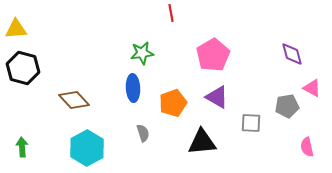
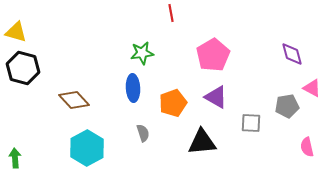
yellow triangle: moved 3 px down; rotated 20 degrees clockwise
purple triangle: moved 1 px left
green arrow: moved 7 px left, 11 px down
